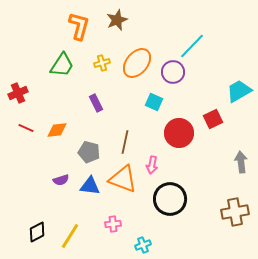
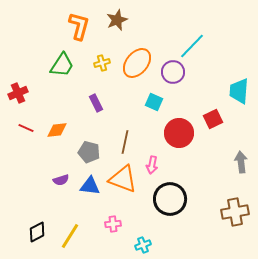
cyan trapezoid: rotated 56 degrees counterclockwise
